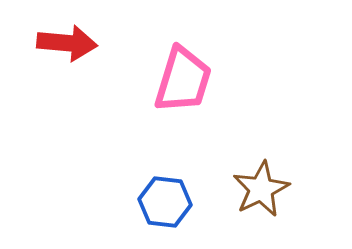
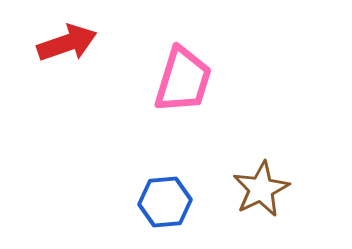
red arrow: rotated 24 degrees counterclockwise
blue hexagon: rotated 12 degrees counterclockwise
